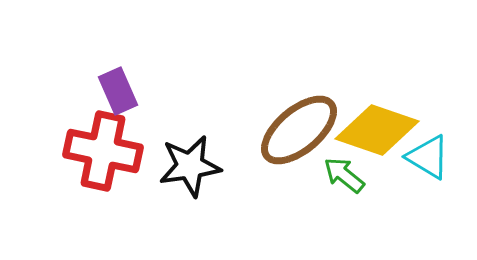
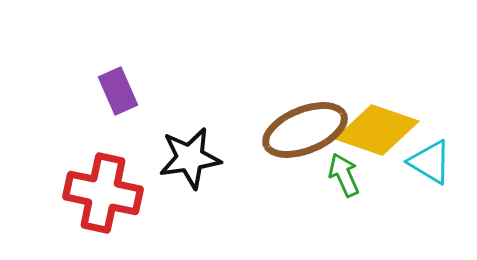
brown ellipse: moved 6 px right; rotated 18 degrees clockwise
red cross: moved 42 px down
cyan triangle: moved 2 px right, 5 px down
black star: moved 8 px up
green arrow: rotated 27 degrees clockwise
